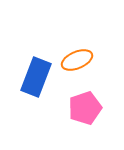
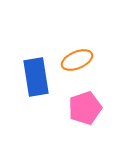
blue rectangle: rotated 30 degrees counterclockwise
